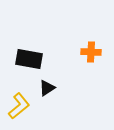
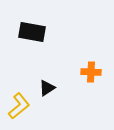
orange cross: moved 20 px down
black rectangle: moved 3 px right, 27 px up
